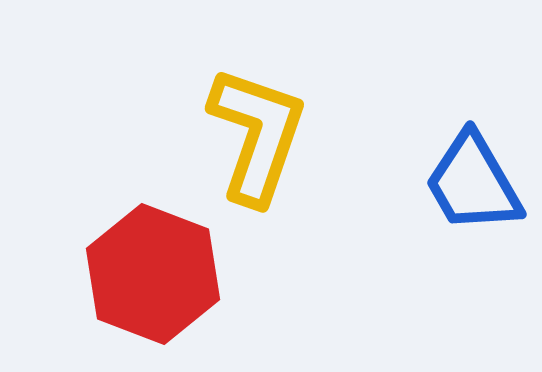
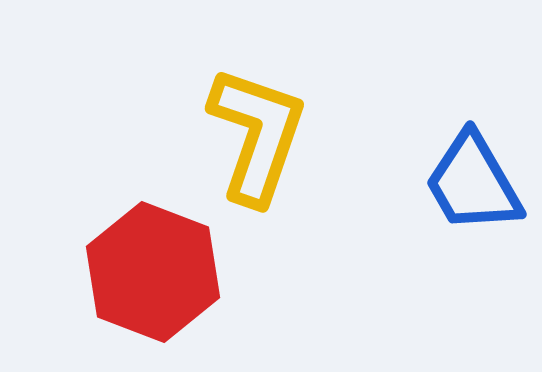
red hexagon: moved 2 px up
